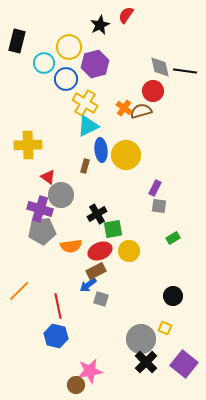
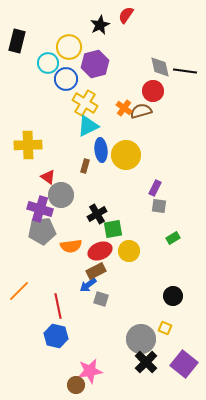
cyan circle at (44, 63): moved 4 px right
